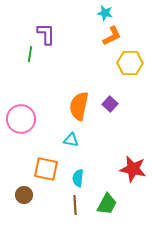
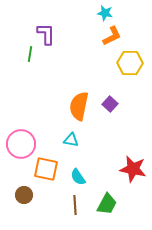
pink circle: moved 25 px down
cyan semicircle: moved 1 px up; rotated 42 degrees counterclockwise
